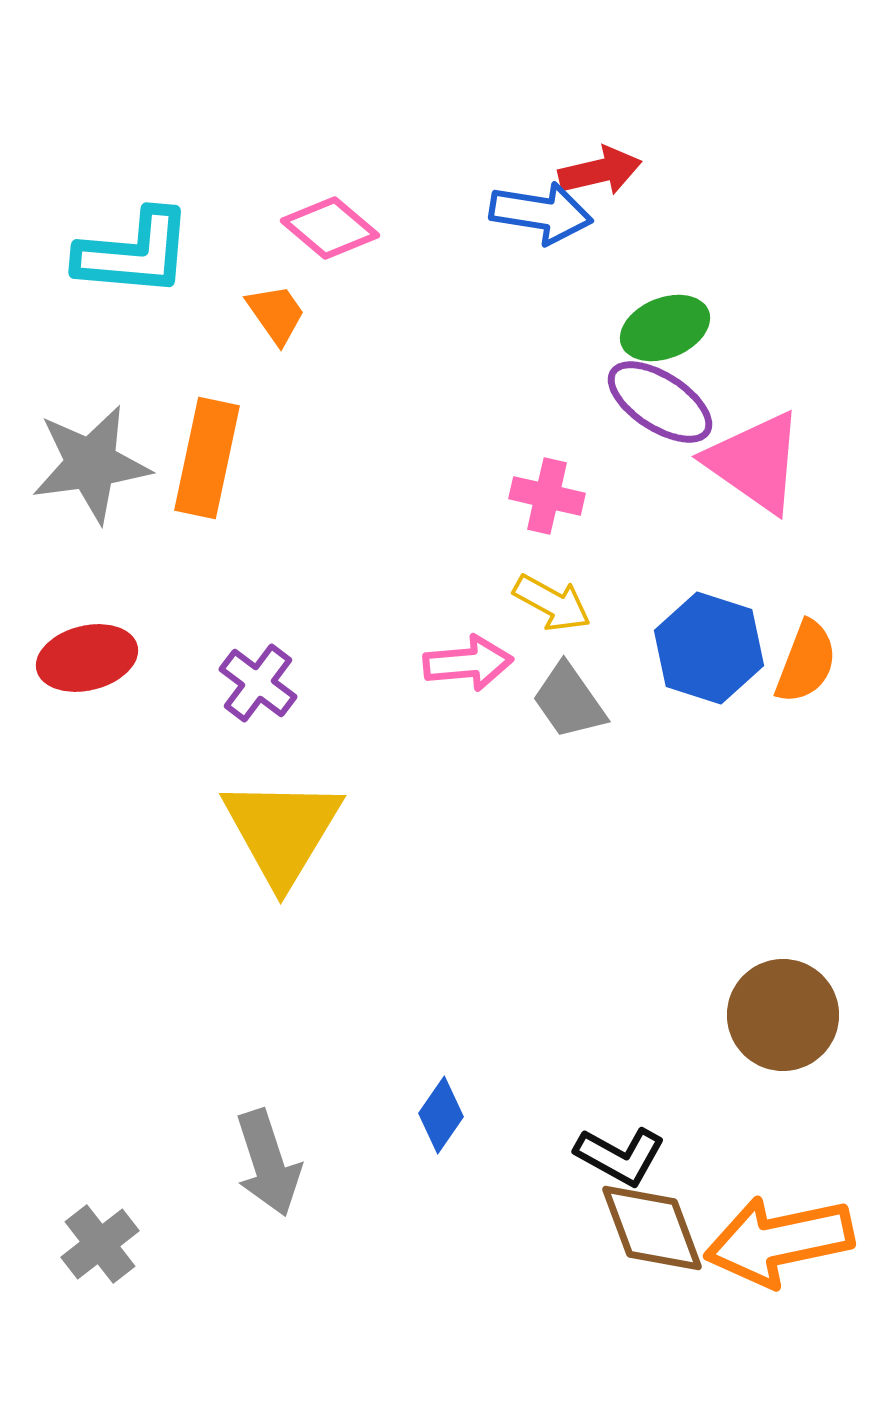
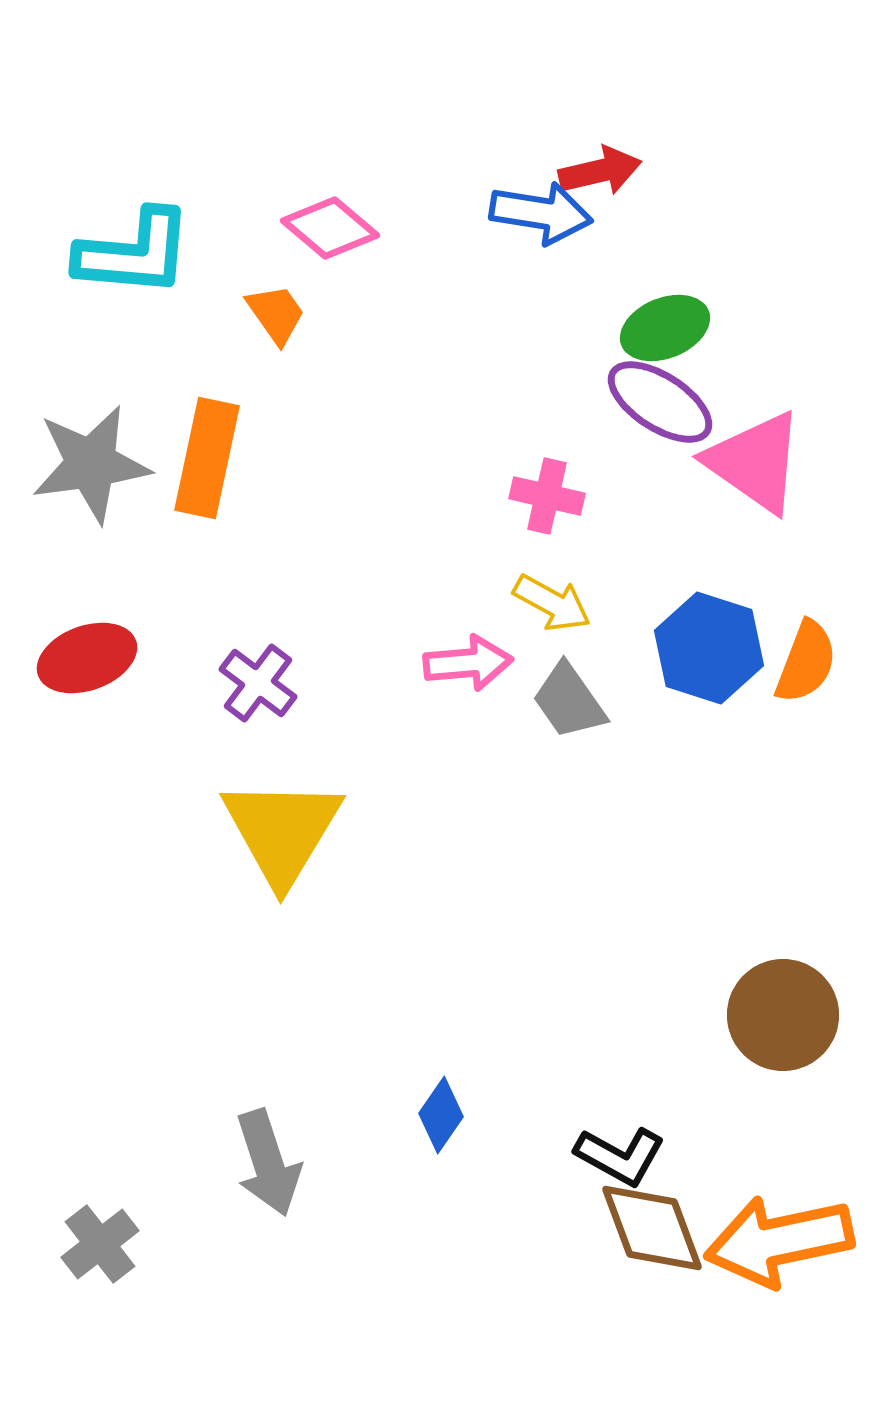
red ellipse: rotated 6 degrees counterclockwise
